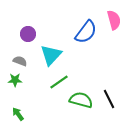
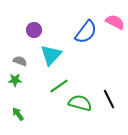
pink semicircle: moved 1 px right, 2 px down; rotated 48 degrees counterclockwise
purple circle: moved 6 px right, 4 px up
green line: moved 4 px down
green semicircle: moved 1 px left, 3 px down
